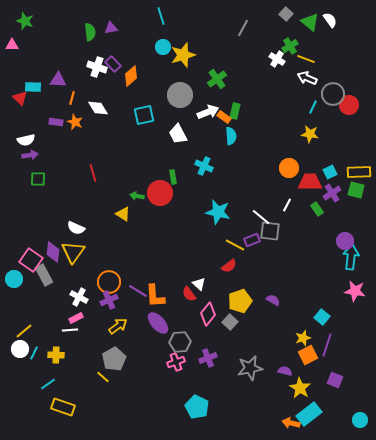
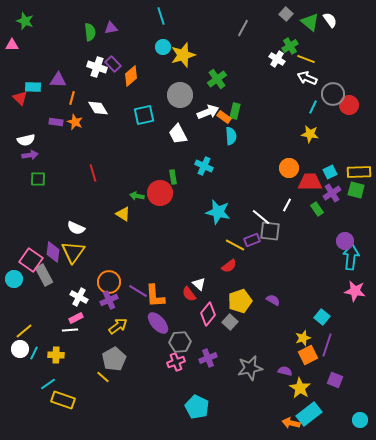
yellow rectangle at (63, 407): moved 7 px up
